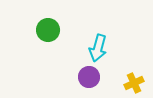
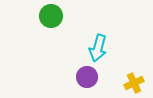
green circle: moved 3 px right, 14 px up
purple circle: moved 2 px left
